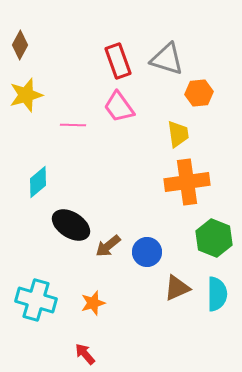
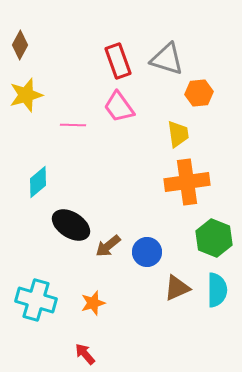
cyan semicircle: moved 4 px up
